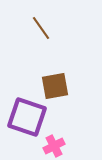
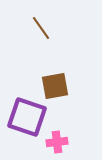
pink cross: moved 3 px right, 4 px up; rotated 20 degrees clockwise
